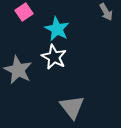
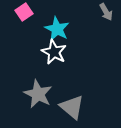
white star: moved 5 px up
gray star: moved 20 px right, 24 px down
gray triangle: rotated 12 degrees counterclockwise
